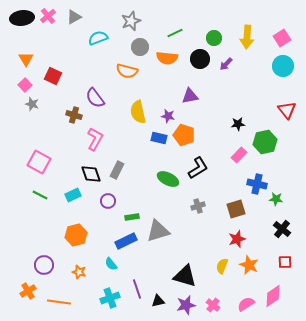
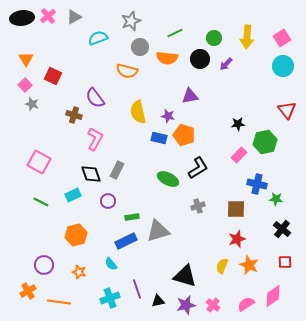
green line at (40, 195): moved 1 px right, 7 px down
brown square at (236, 209): rotated 18 degrees clockwise
